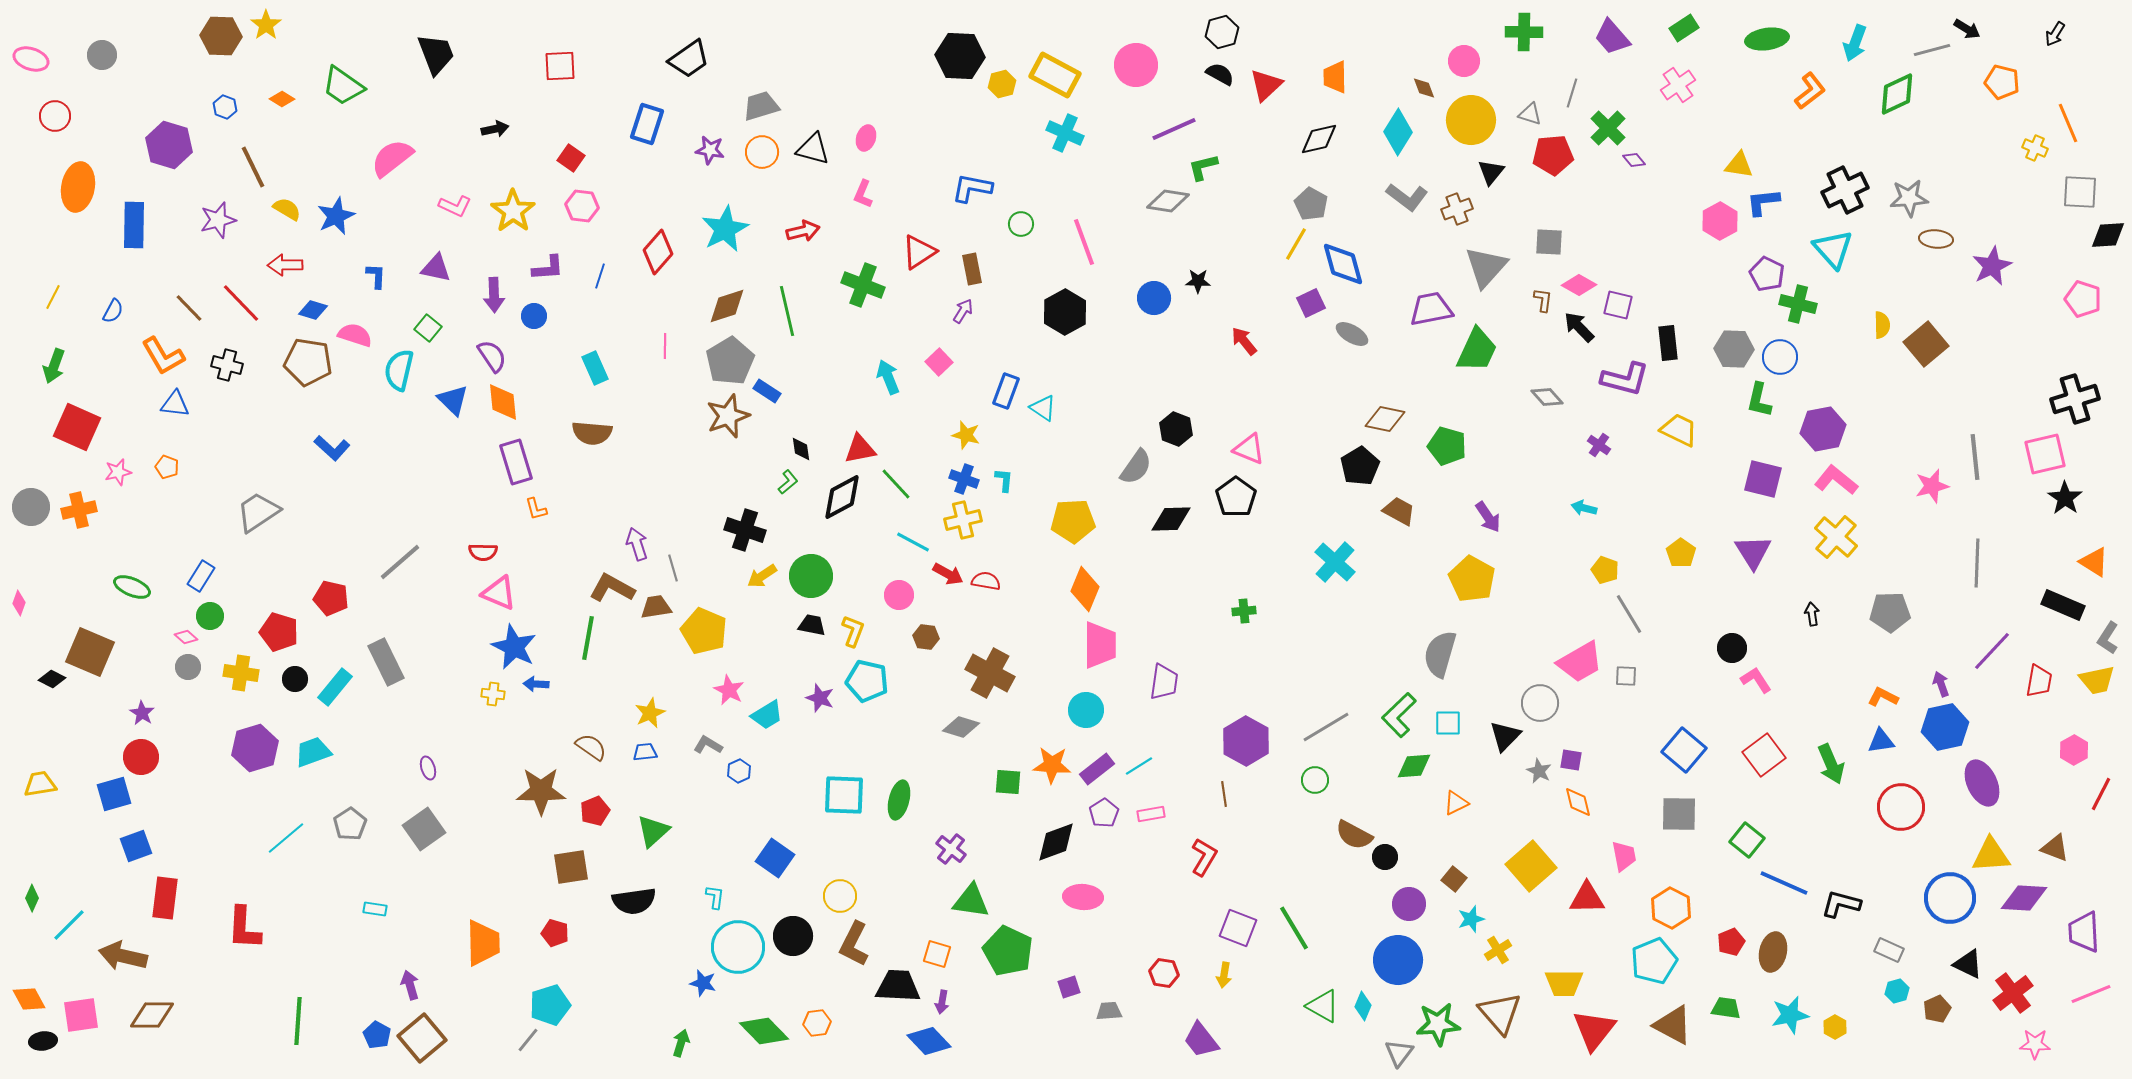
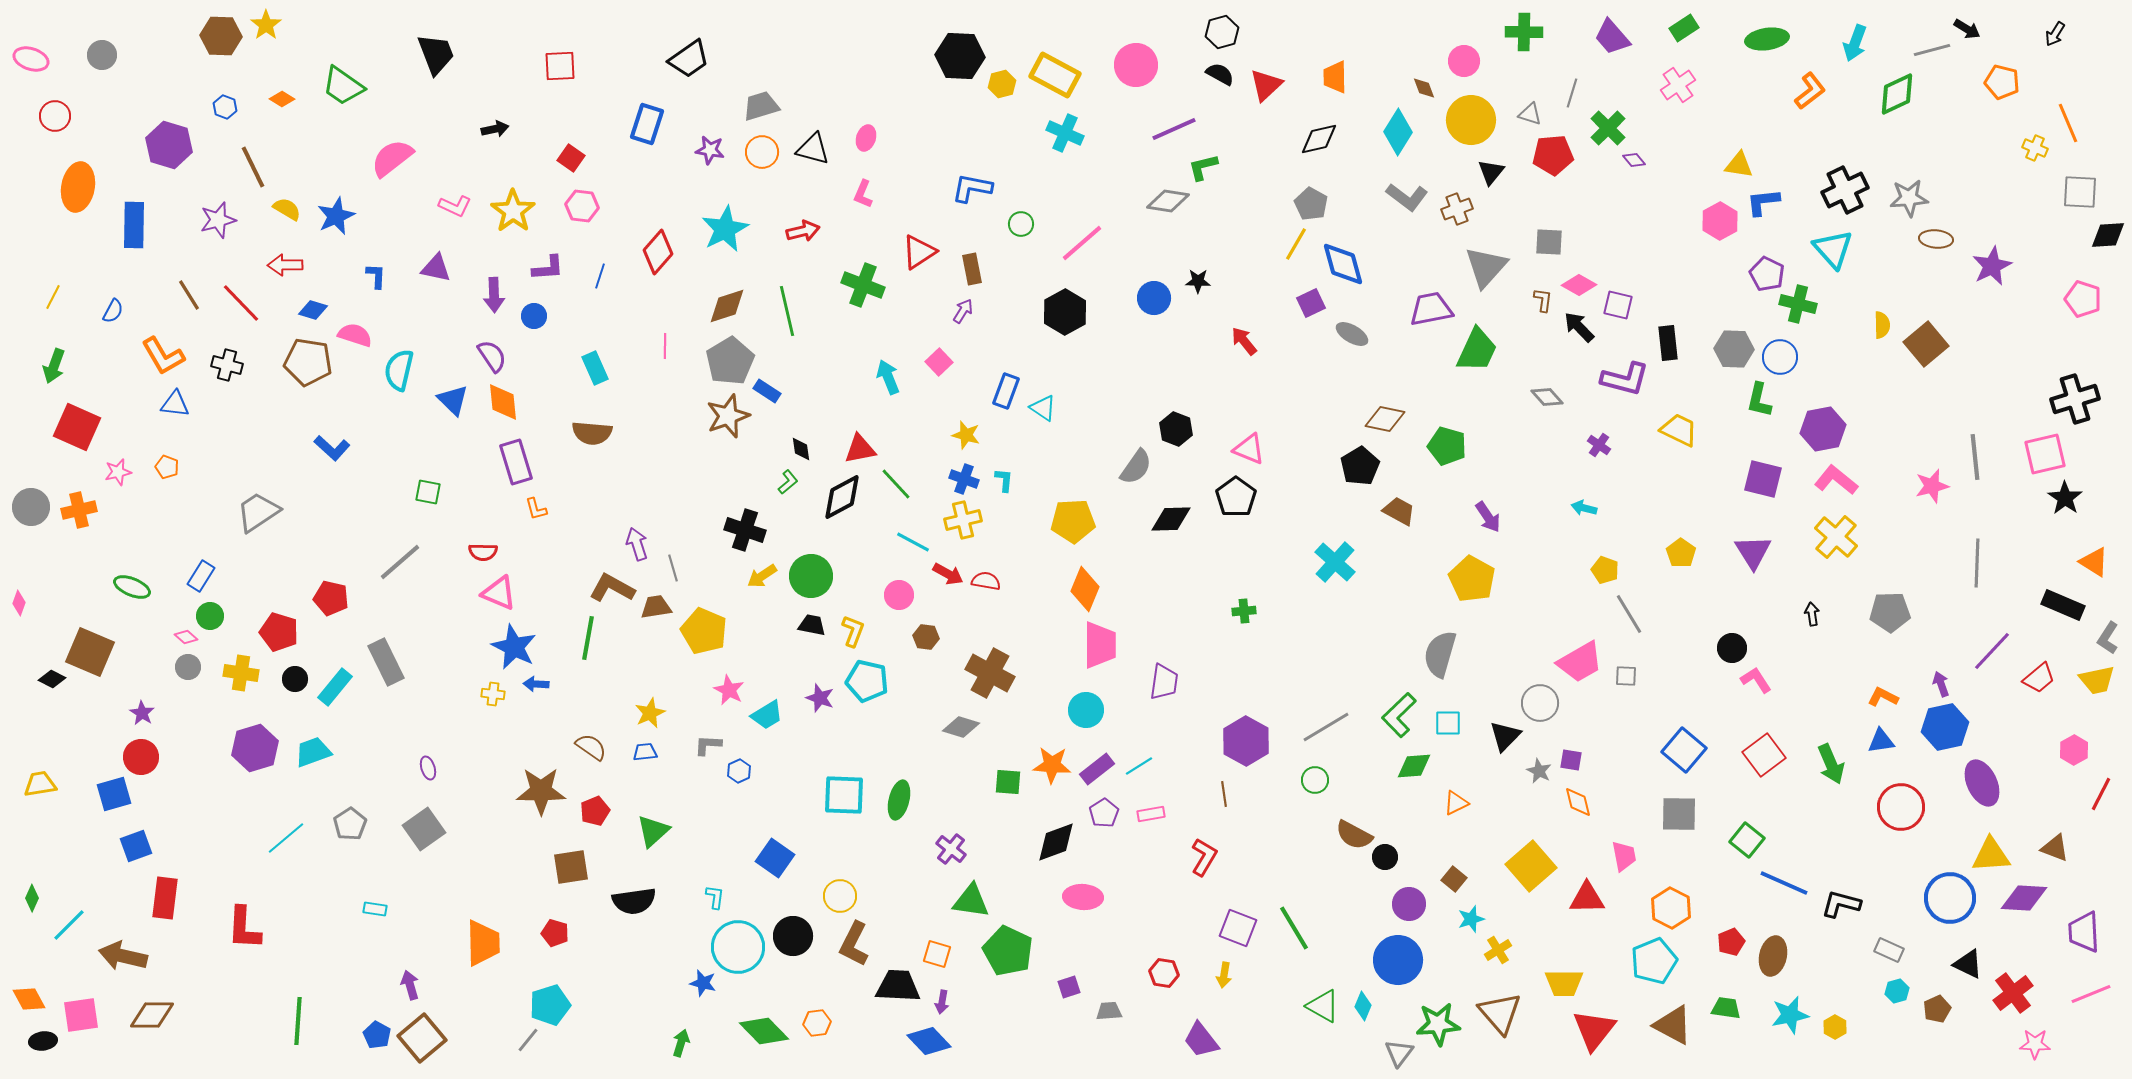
pink line at (1084, 242): moved 2 px left, 1 px down; rotated 69 degrees clockwise
brown line at (189, 308): moved 13 px up; rotated 12 degrees clockwise
green square at (428, 328): moved 164 px down; rotated 28 degrees counterclockwise
red trapezoid at (2039, 681): moved 3 px up; rotated 40 degrees clockwise
gray L-shape at (708, 745): rotated 28 degrees counterclockwise
brown ellipse at (1773, 952): moved 4 px down
